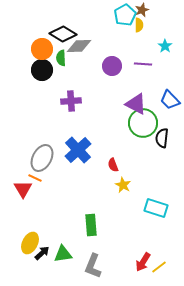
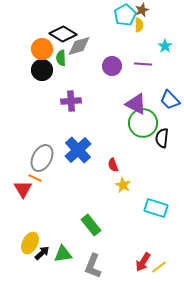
gray diamond: rotated 15 degrees counterclockwise
green rectangle: rotated 35 degrees counterclockwise
